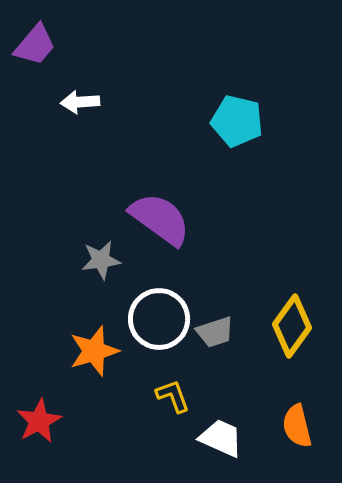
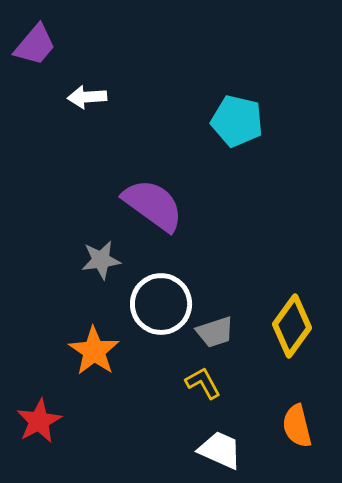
white arrow: moved 7 px right, 5 px up
purple semicircle: moved 7 px left, 14 px up
white circle: moved 2 px right, 15 px up
orange star: rotated 21 degrees counterclockwise
yellow L-shape: moved 30 px right, 13 px up; rotated 9 degrees counterclockwise
white trapezoid: moved 1 px left, 12 px down
